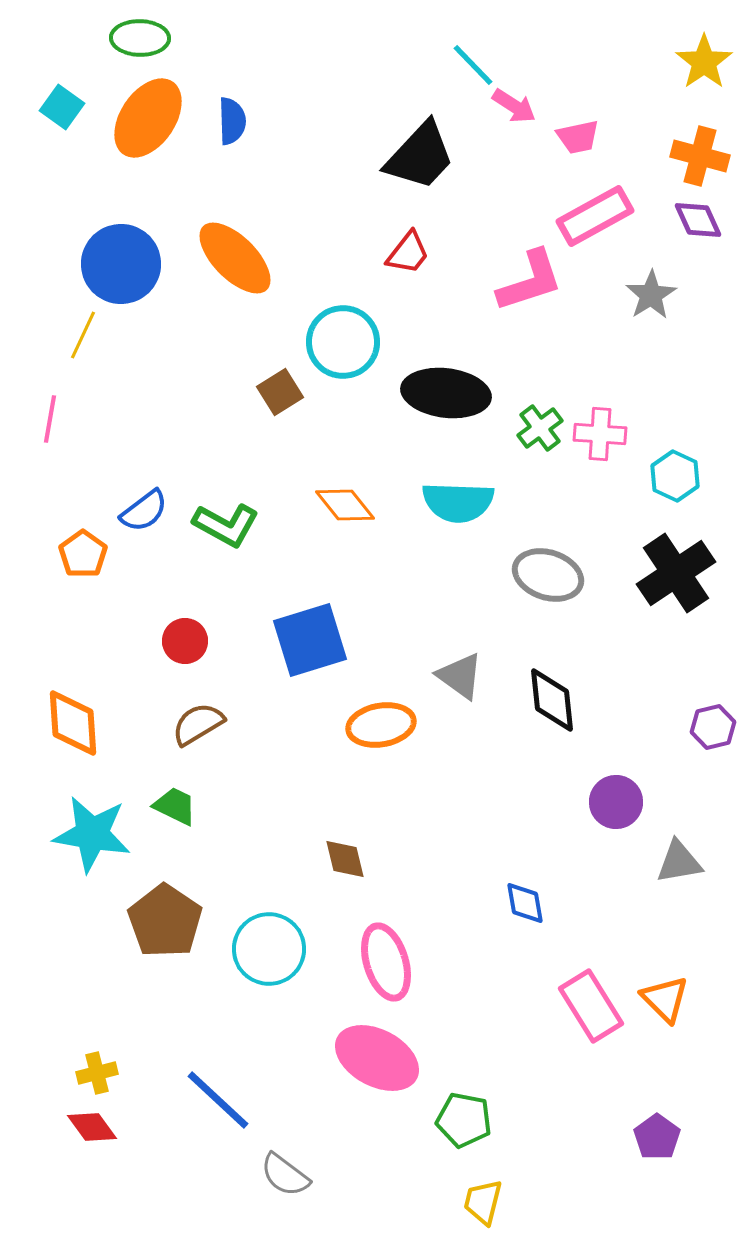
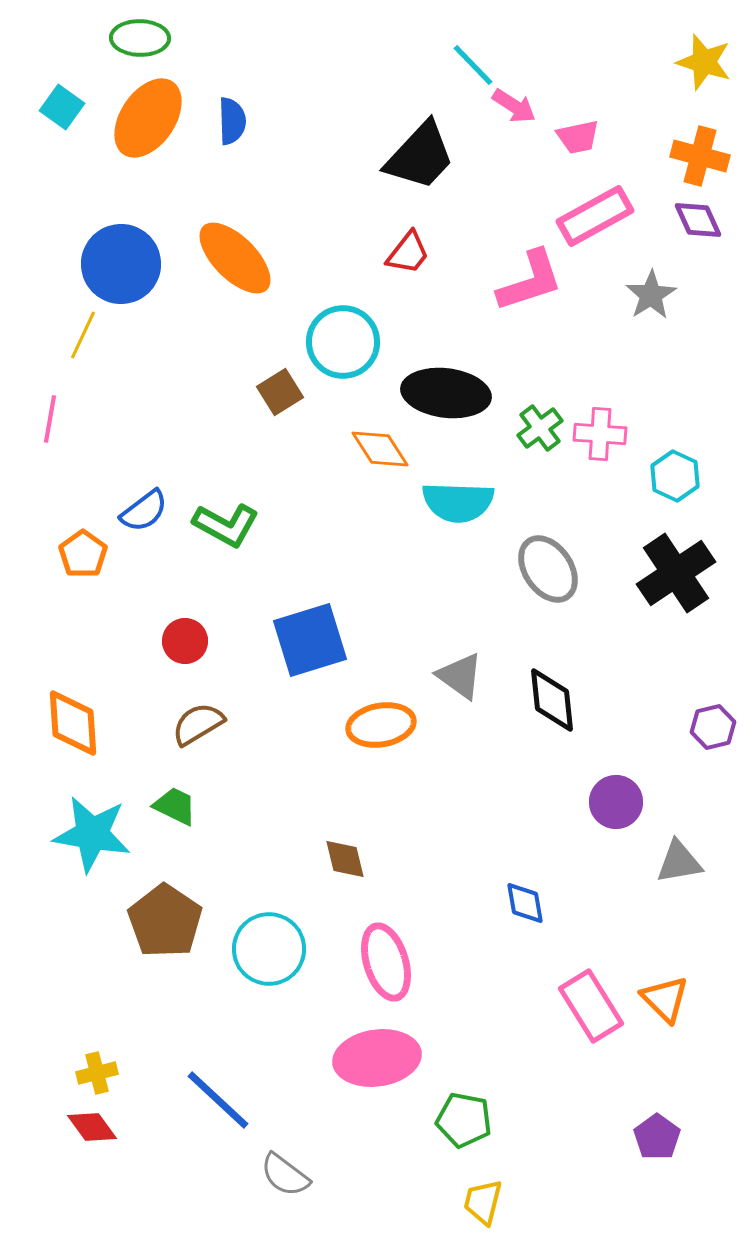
yellow star at (704, 62): rotated 20 degrees counterclockwise
orange diamond at (345, 505): moved 35 px right, 56 px up; rotated 6 degrees clockwise
gray ellipse at (548, 575): moved 6 px up; rotated 38 degrees clockwise
pink ellipse at (377, 1058): rotated 36 degrees counterclockwise
